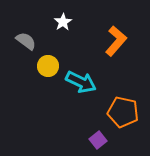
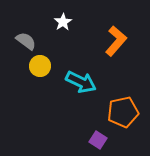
yellow circle: moved 8 px left
orange pentagon: rotated 24 degrees counterclockwise
purple square: rotated 18 degrees counterclockwise
